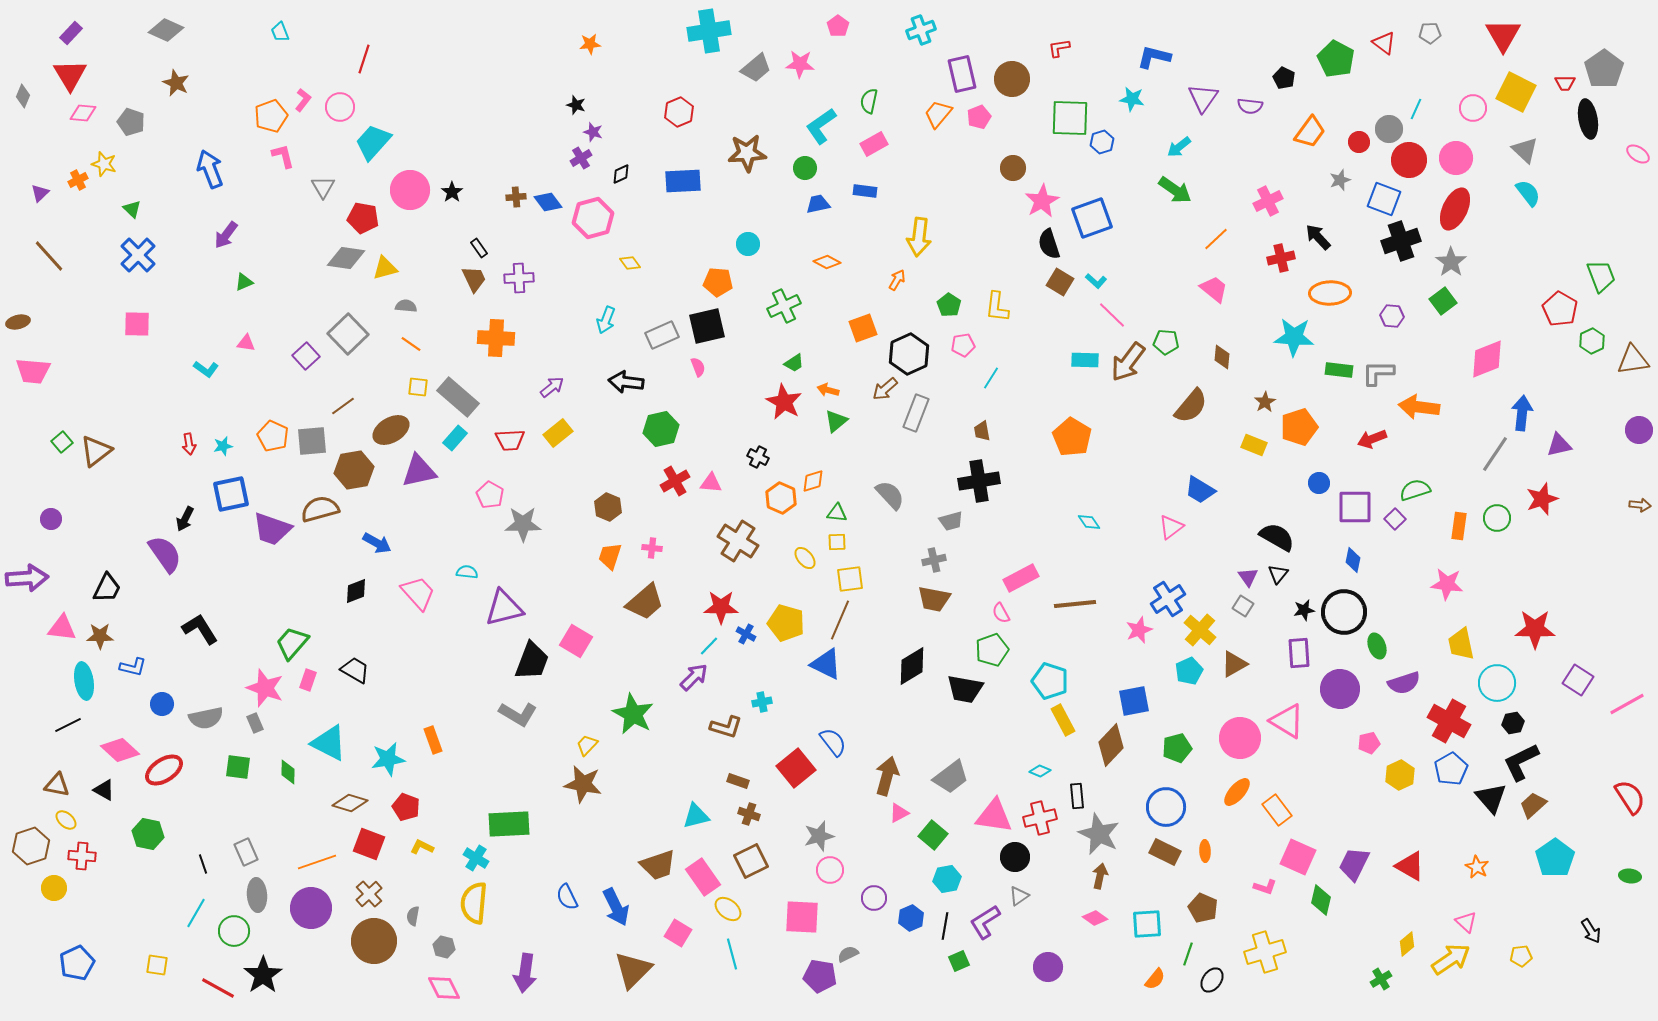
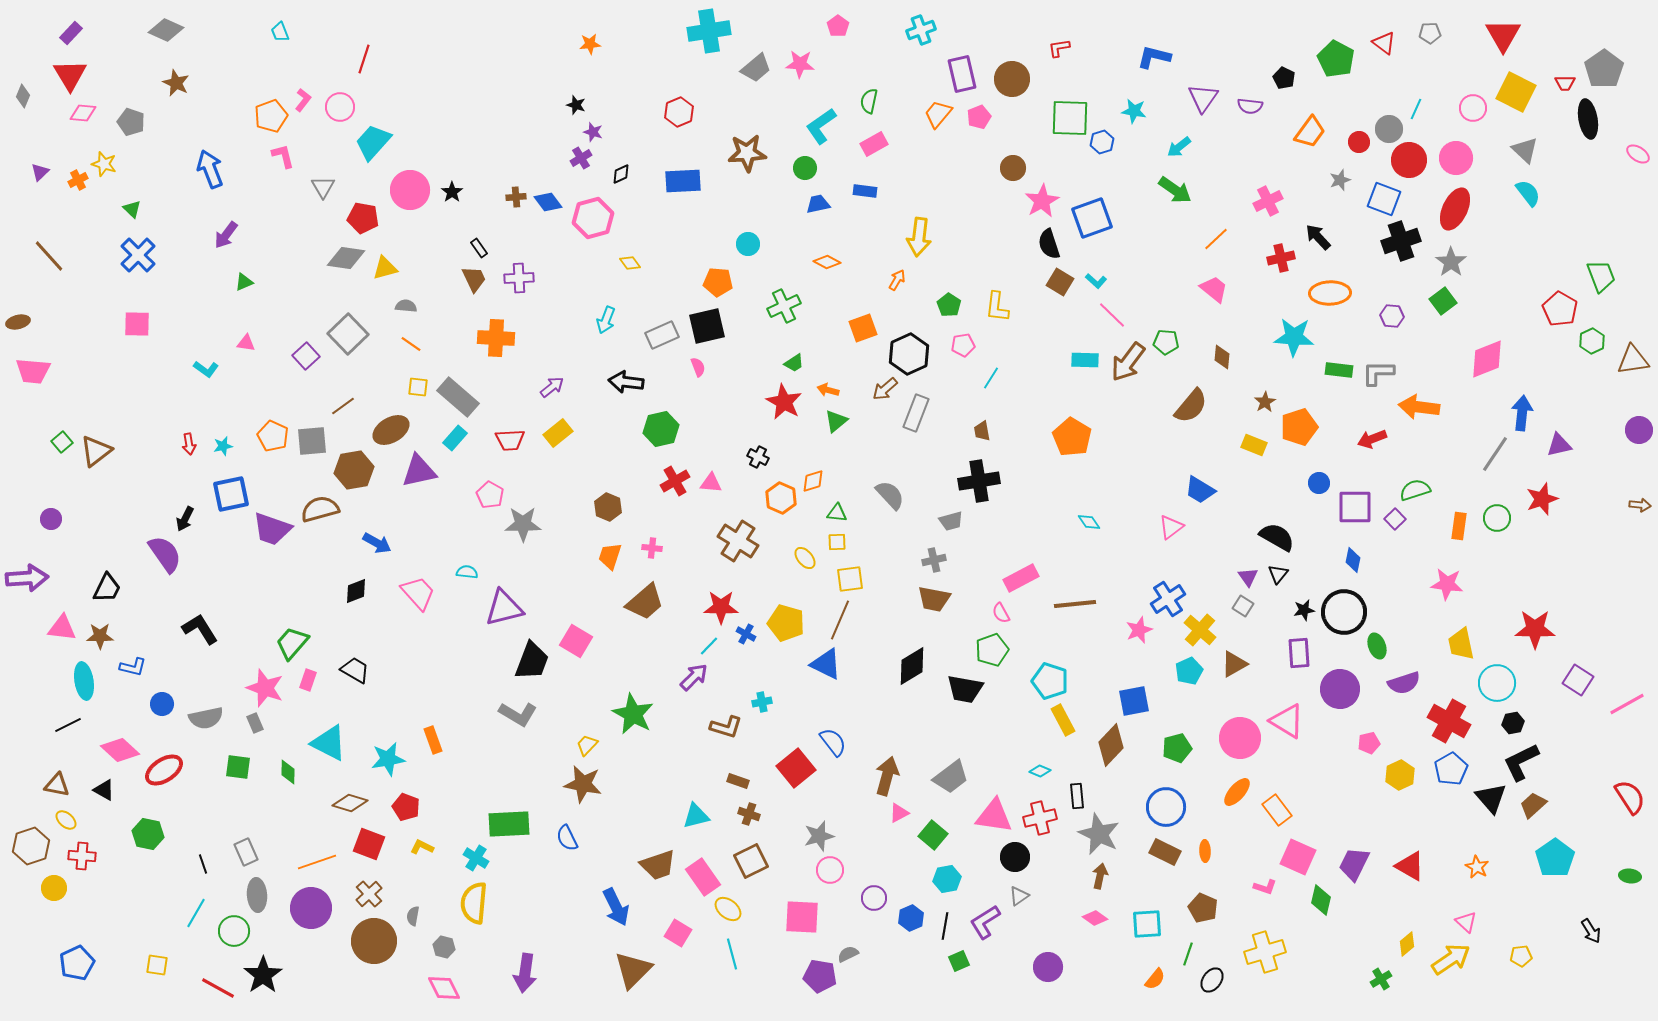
cyan star at (1132, 99): moved 2 px right, 12 px down
purple triangle at (40, 193): moved 21 px up
blue semicircle at (567, 897): moved 59 px up
